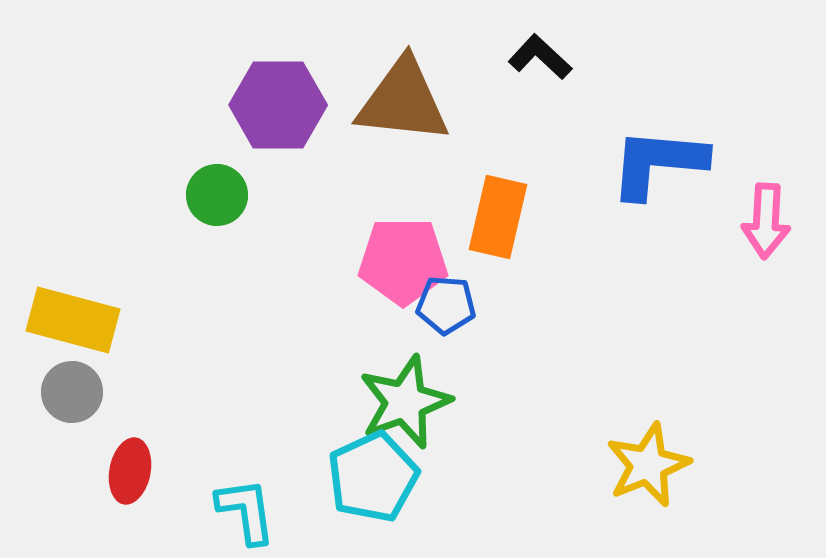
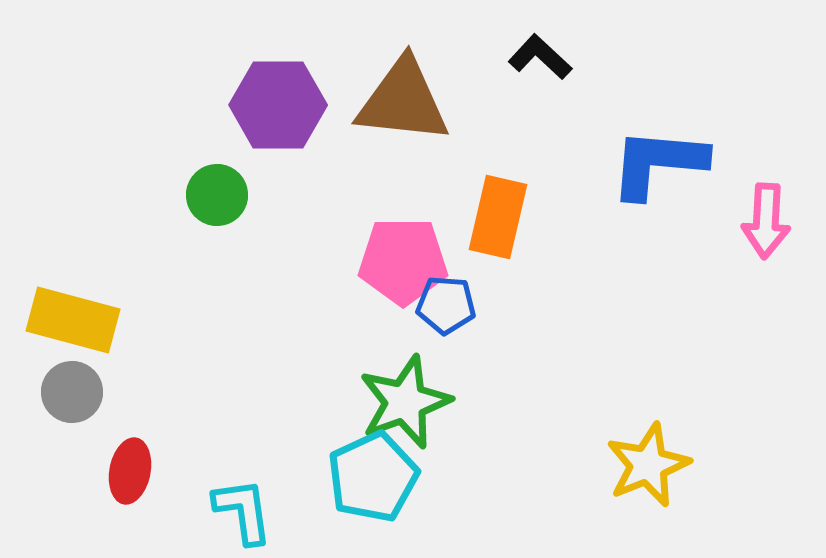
cyan L-shape: moved 3 px left
